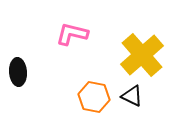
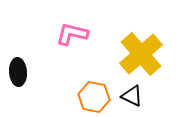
yellow cross: moved 1 px left, 1 px up
